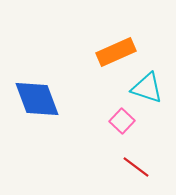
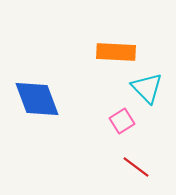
orange rectangle: rotated 27 degrees clockwise
cyan triangle: rotated 28 degrees clockwise
pink square: rotated 15 degrees clockwise
